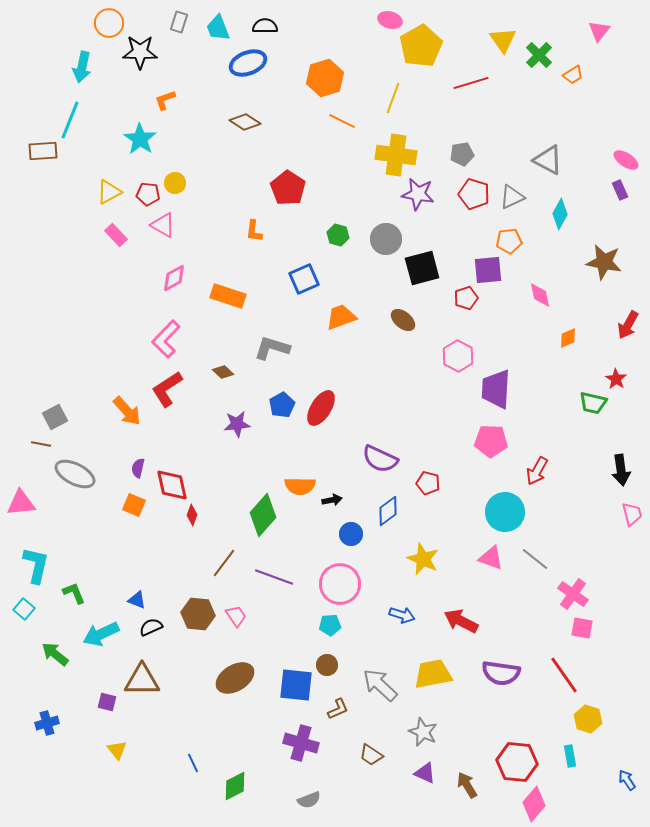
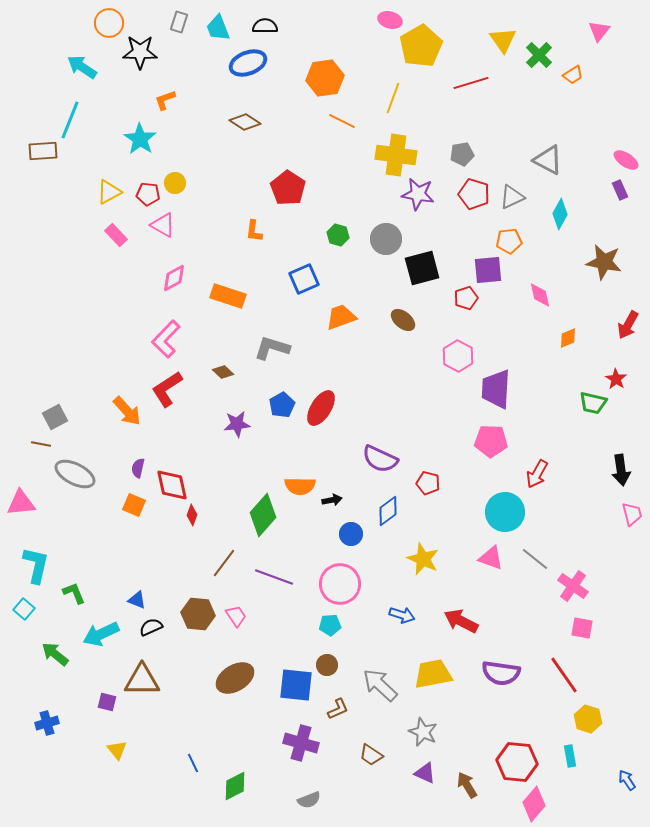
cyan arrow at (82, 67): rotated 112 degrees clockwise
orange hexagon at (325, 78): rotated 9 degrees clockwise
red arrow at (537, 471): moved 3 px down
pink cross at (573, 594): moved 8 px up
